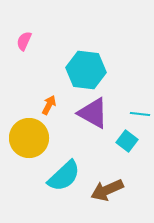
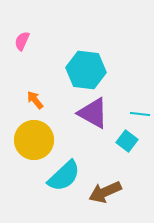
pink semicircle: moved 2 px left
orange arrow: moved 14 px left, 5 px up; rotated 66 degrees counterclockwise
yellow circle: moved 5 px right, 2 px down
brown arrow: moved 2 px left, 2 px down
